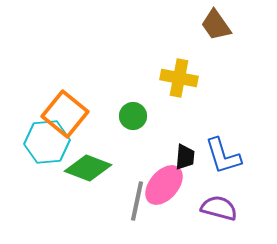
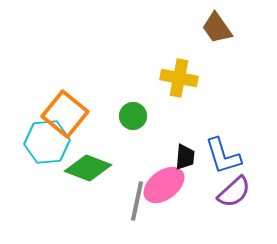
brown trapezoid: moved 1 px right, 3 px down
pink ellipse: rotated 12 degrees clockwise
purple semicircle: moved 15 px right, 16 px up; rotated 123 degrees clockwise
